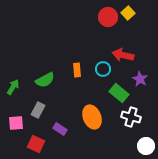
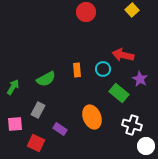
yellow square: moved 4 px right, 3 px up
red circle: moved 22 px left, 5 px up
green semicircle: moved 1 px right, 1 px up
white cross: moved 1 px right, 8 px down
pink square: moved 1 px left, 1 px down
red square: moved 1 px up
